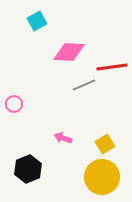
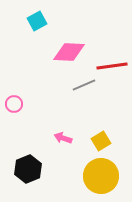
red line: moved 1 px up
yellow square: moved 4 px left, 3 px up
yellow circle: moved 1 px left, 1 px up
